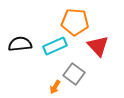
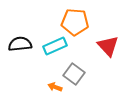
red triangle: moved 10 px right
orange arrow: rotated 80 degrees clockwise
